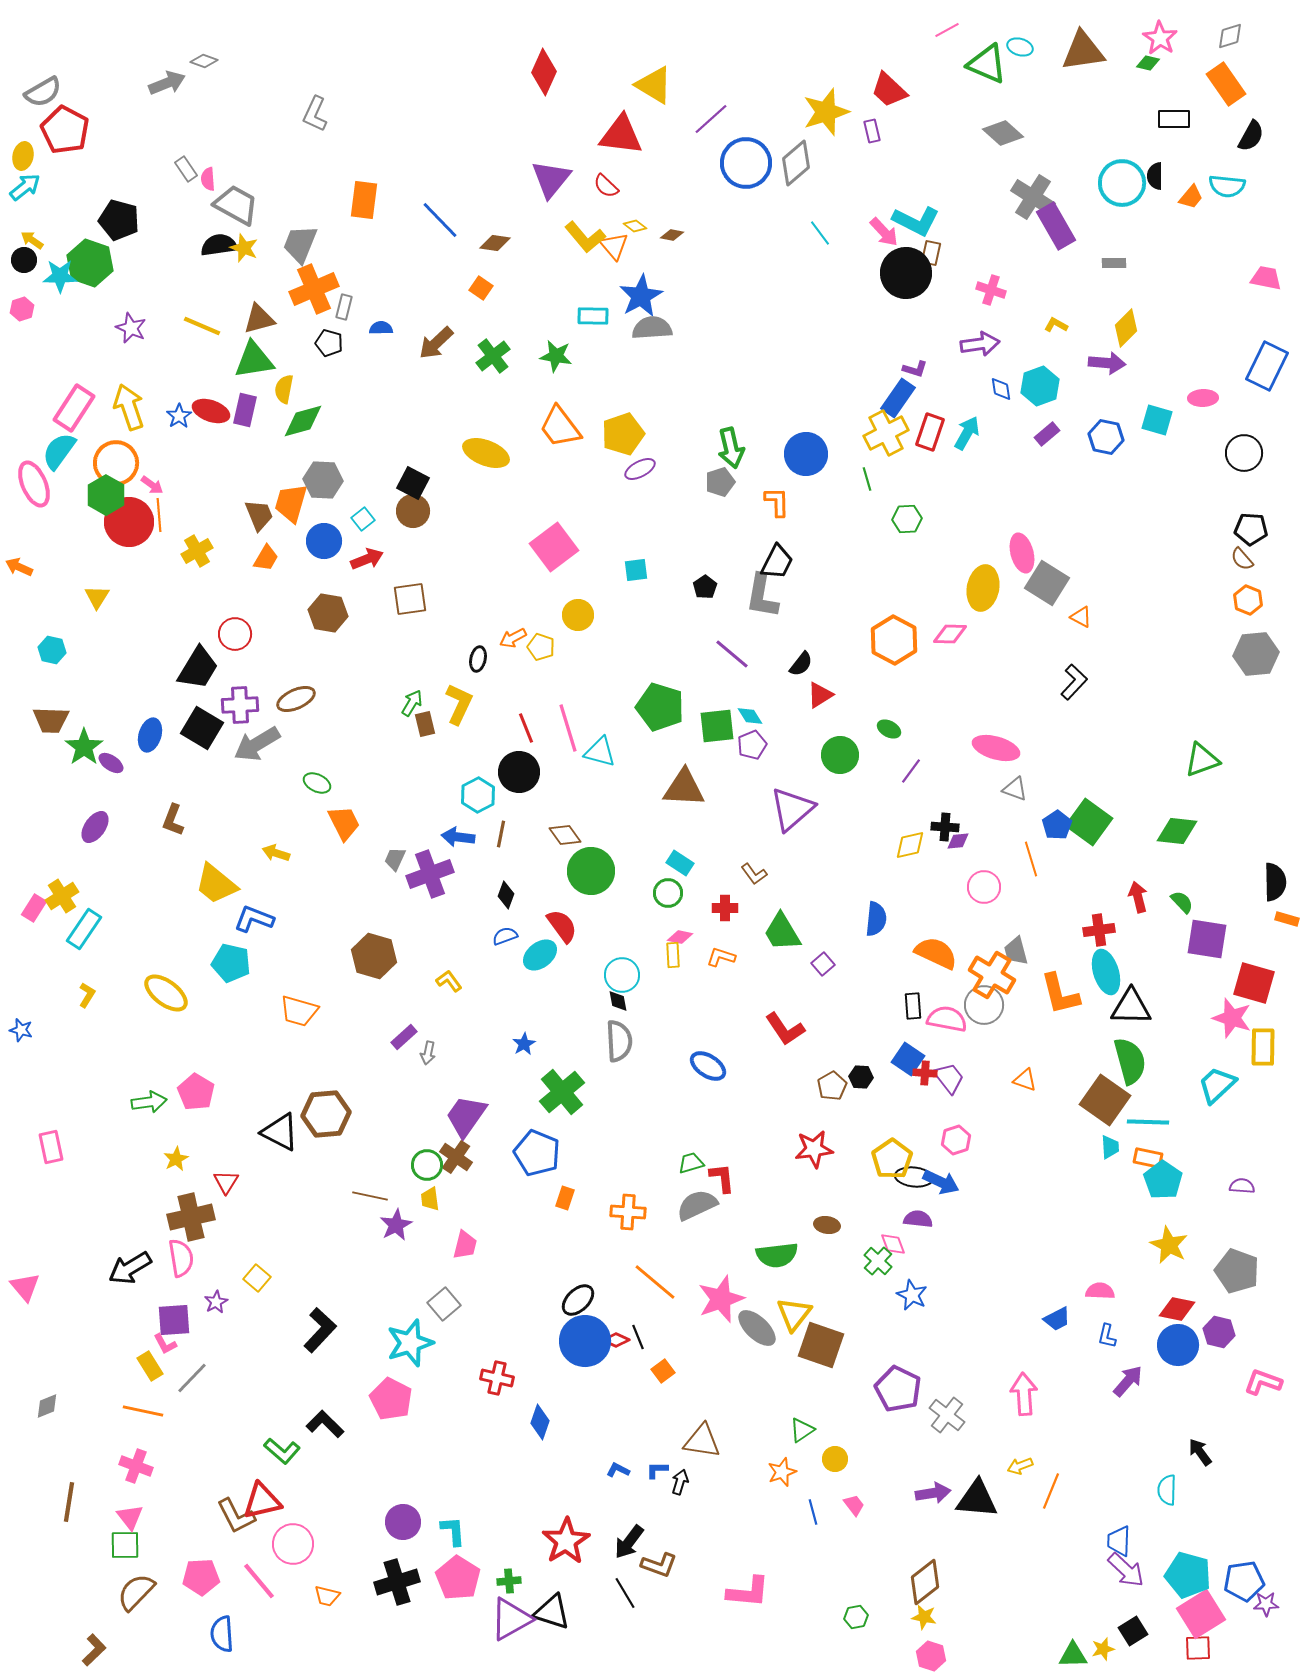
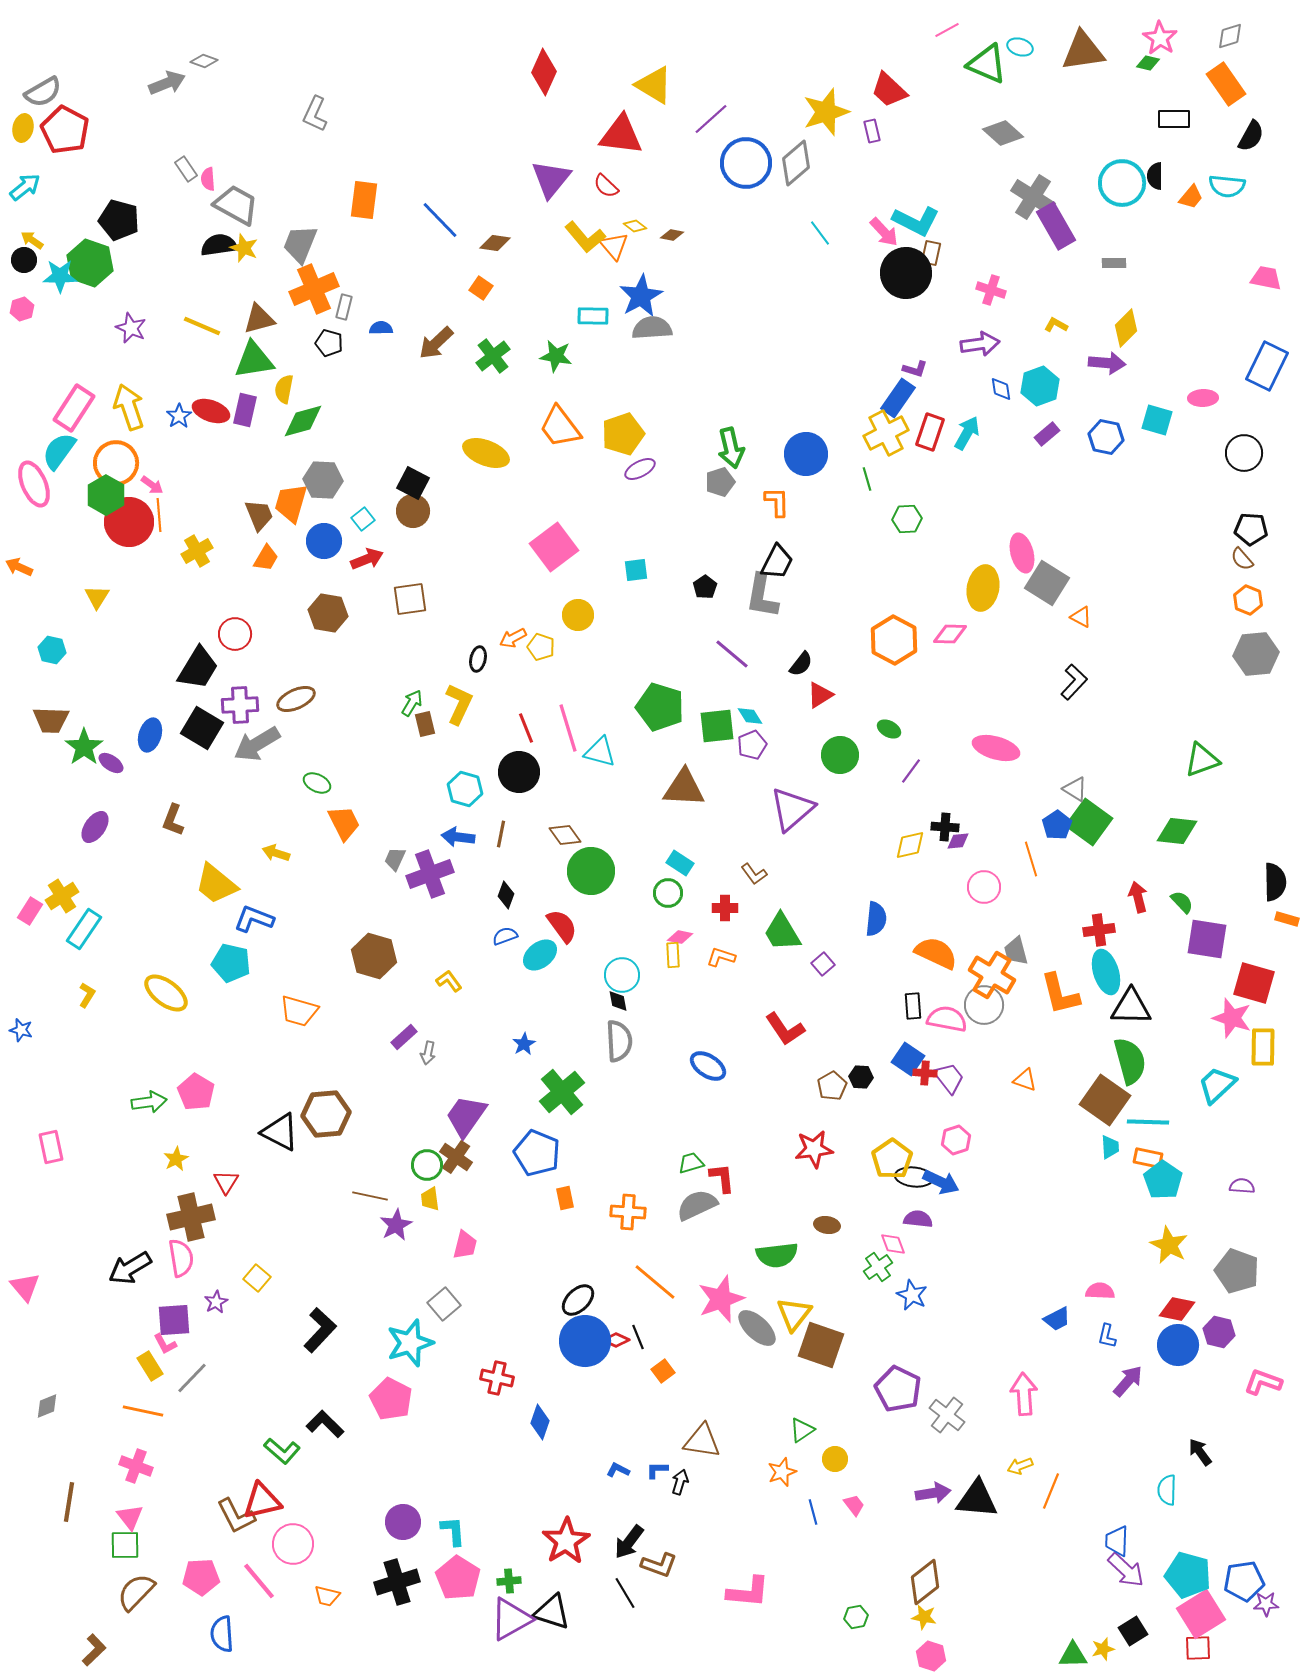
yellow ellipse at (23, 156): moved 28 px up
gray triangle at (1015, 789): moved 60 px right; rotated 12 degrees clockwise
cyan hexagon at (478, 795): moved 13 px left, 6 px up; rotated 16 degrees counterclockwise
pink rectangle at (34, 908): moved 4 px left, 3 px down
orange rectangle at (565, 1198): rotated 30 degrees counterclockwise
green cross at (878, 1261): moved 6 px down; rotated 12 degrees clockwise
blue trapezoid at (1119, 1541): moved 2 px left
